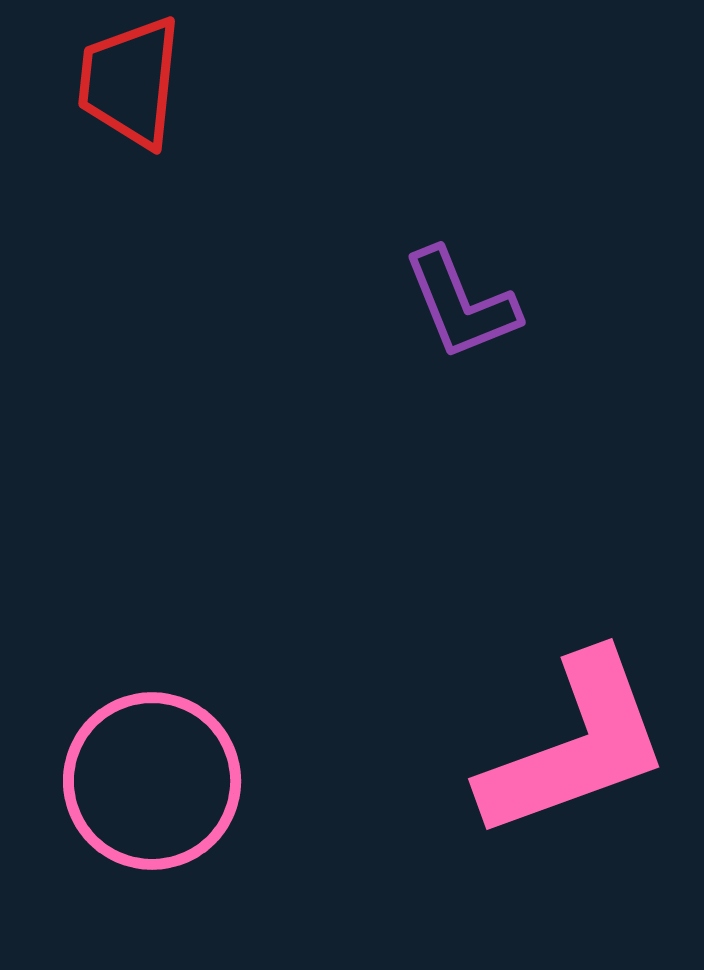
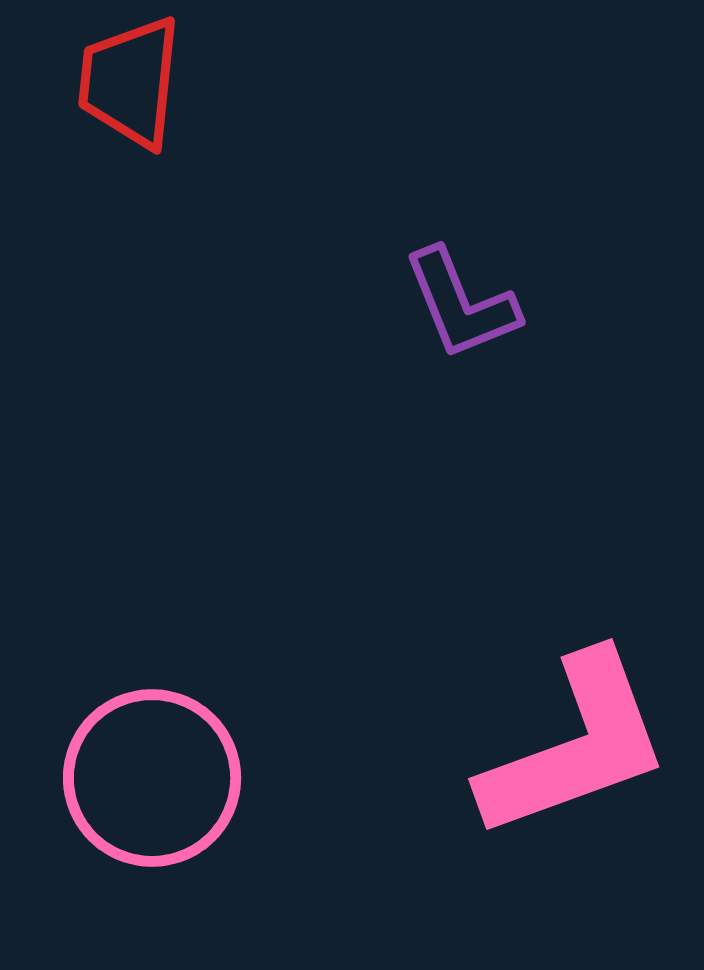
pink circle: moved 3 px up
